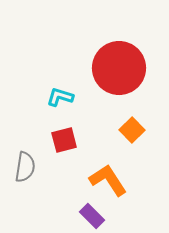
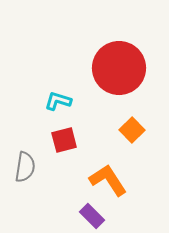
cyan L-shape: moved 2 px left, 4 px down
